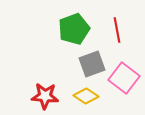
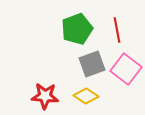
green pentagon: moved 3 px right
pink square: moved 2 px right, 9 px up
